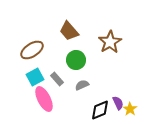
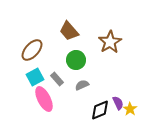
brown ellipse: rotated 15 degrees counterclockwise
